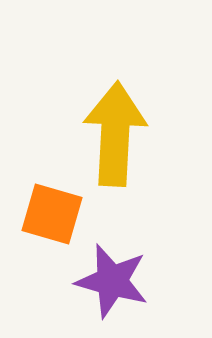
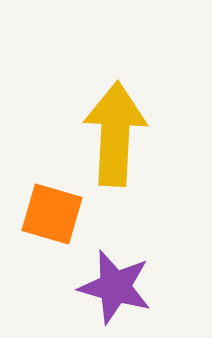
purple star: moved 3 px right, 6 px down
